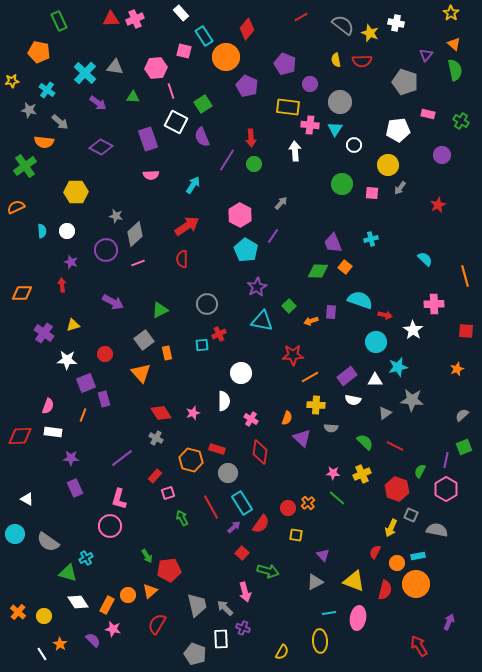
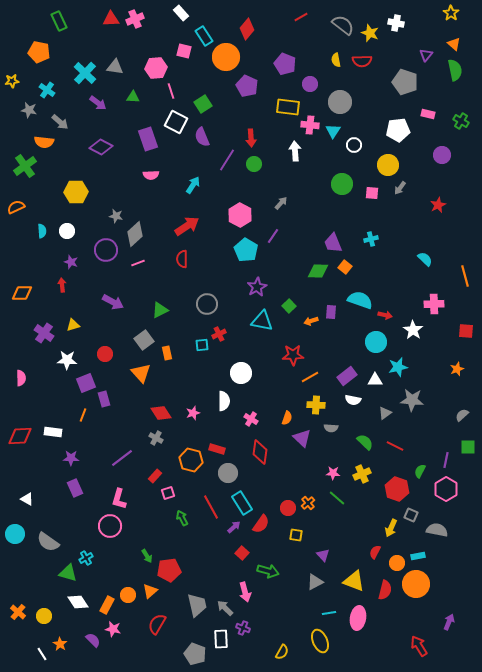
cyan triangle at (335, 129): moved 2 px left, 2 px down
pink semicircle at (48, 406): moved 27 px left, 28 px up; rotated 21 degrees counterclockwise
green square at (464, 447): moved 4 px right; rotated 21 degrees clockwise
yellow ellipse at (320, 641): rotated 20 degrees counterclockwise
